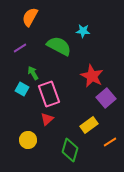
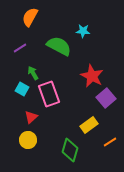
red triangle: moved 16 px left, 2 px up
